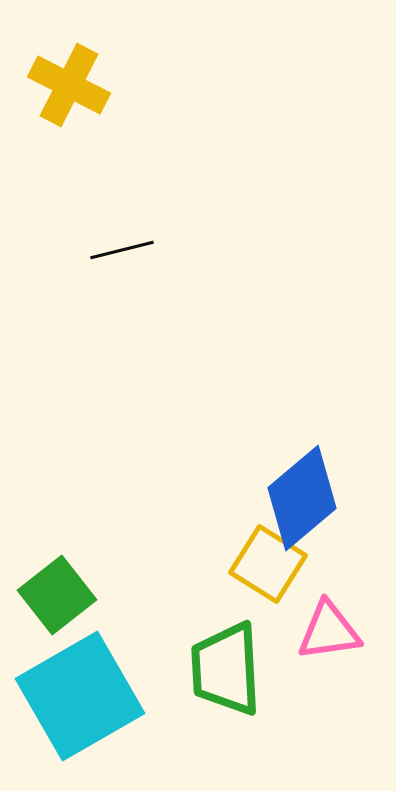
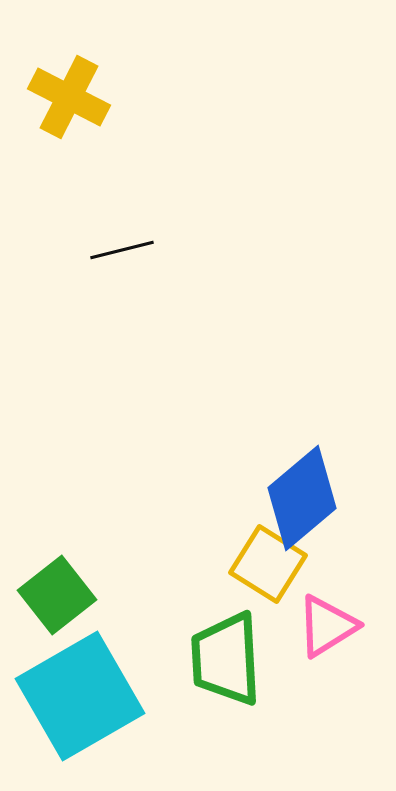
yellow cross: moved 12 px down
pink triangle: moved 2 px left, 5 px up; rotated 24 degrees counterclockwise
green trapezoid: moved 10 px up
